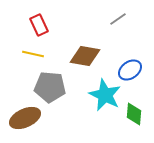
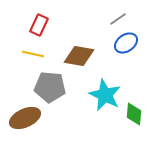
red rectangle: rotated 50 degrees clockwise
brown diamond: moved 6 px left
blue ellipse: moved 4 px left, 27 px up
